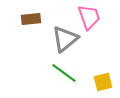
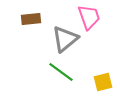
green line: moved 3 px left, 1 px up
